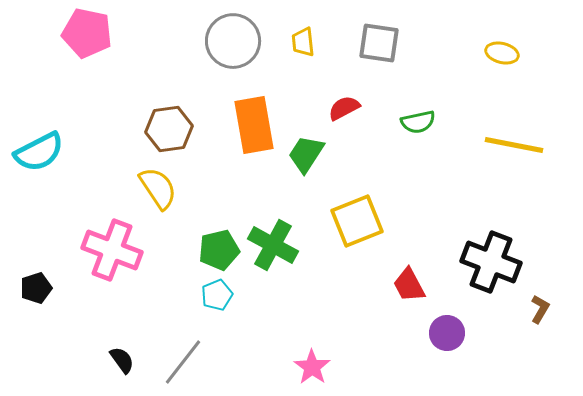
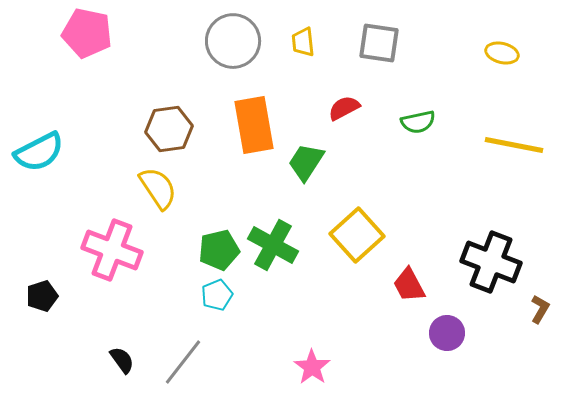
green trapezoid: moved 8 px down
yellow square: moved 14 px down; rotated 20 degrees counterclockwise
black pentagon: moved 6 px right, 8 px down
